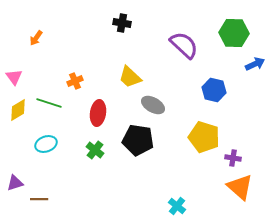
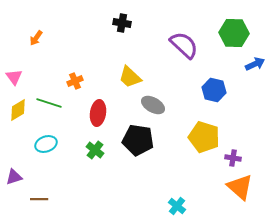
purple triangle: moved 1 px left, 6 px up
